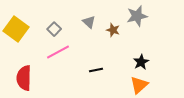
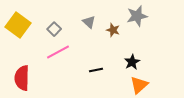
yellow square: moved 2 px right, 4 px up
black star: moved 9 px left
red semicircle: moved 2 px left
